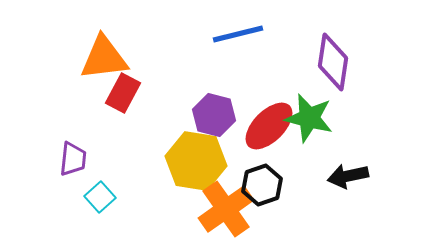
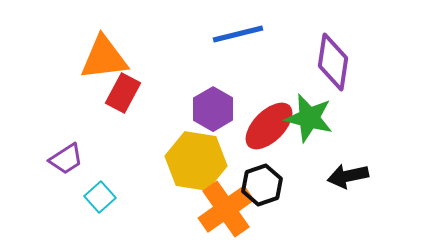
purple hexagon: moved 1 px left, 6 px up; rotated 15 degrees clockwise
purple trapezoid: moved 7 px left; rotated 51 degrees clockwise
